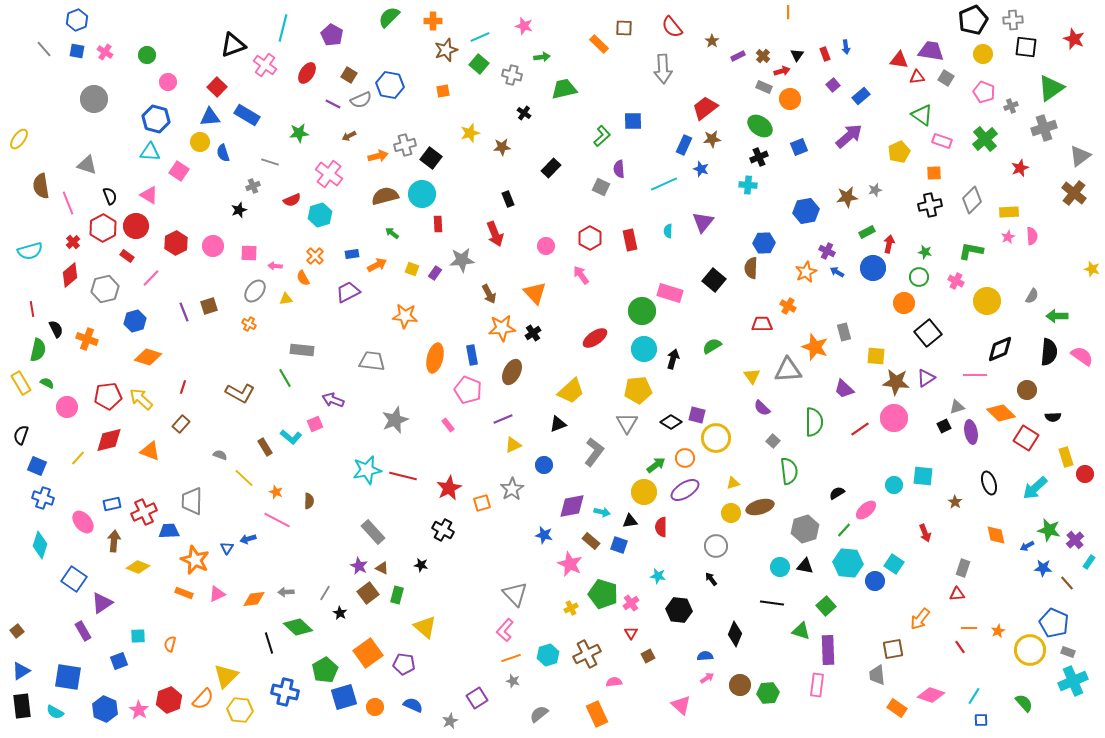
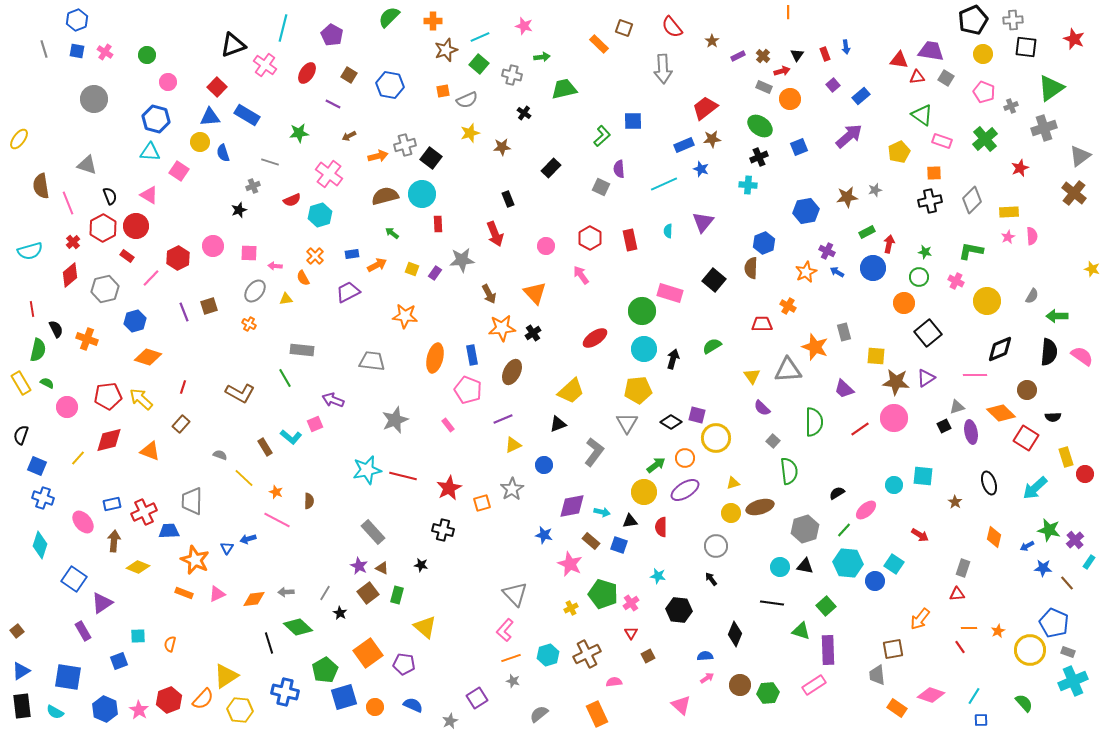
brown square at (624, 28): rotated 18 degrees clockwise
gray line at (44, 49): rotated 24 degrees clockwise
gray semicircle at (361, 100): moved 106 px right
blue rectangle at (684, 145): rotated 42 degrees clockwise
black cross at (930, 205): moved 4 px up
red hexagon at (176, 243): moved 2 px right, 15 px down
blue hexagon at (764, 243): rotated 20 degrees counterclockwise
black cross at (443, 530): rotated 15 degrees counterclockwise
red arrow at (925, 533): moved 5 px left, 2 px down; rotated 36 degrees counterclockwise
orange diamond at (996, 535): moved 2 px left, 2 px down; rotated 25 degrees clockwise
yellow triangle at (226, 676): rotated 12 degrees clockwise
pink rectangle at (817, 685): moved 3 px left; rotated 50 degrees clockwise
